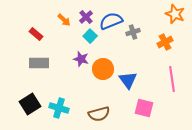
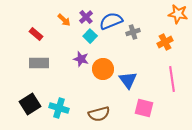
orange star: moved 3 px right; rotated 12 degrees counterclockwise
